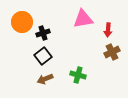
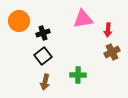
orange circle: moved 3 px left, 1 px up
green cross: rotated 14 degrees counterclockwise
brown arrow: moved 3 px down; rotated 56 degrees counterclockwise
